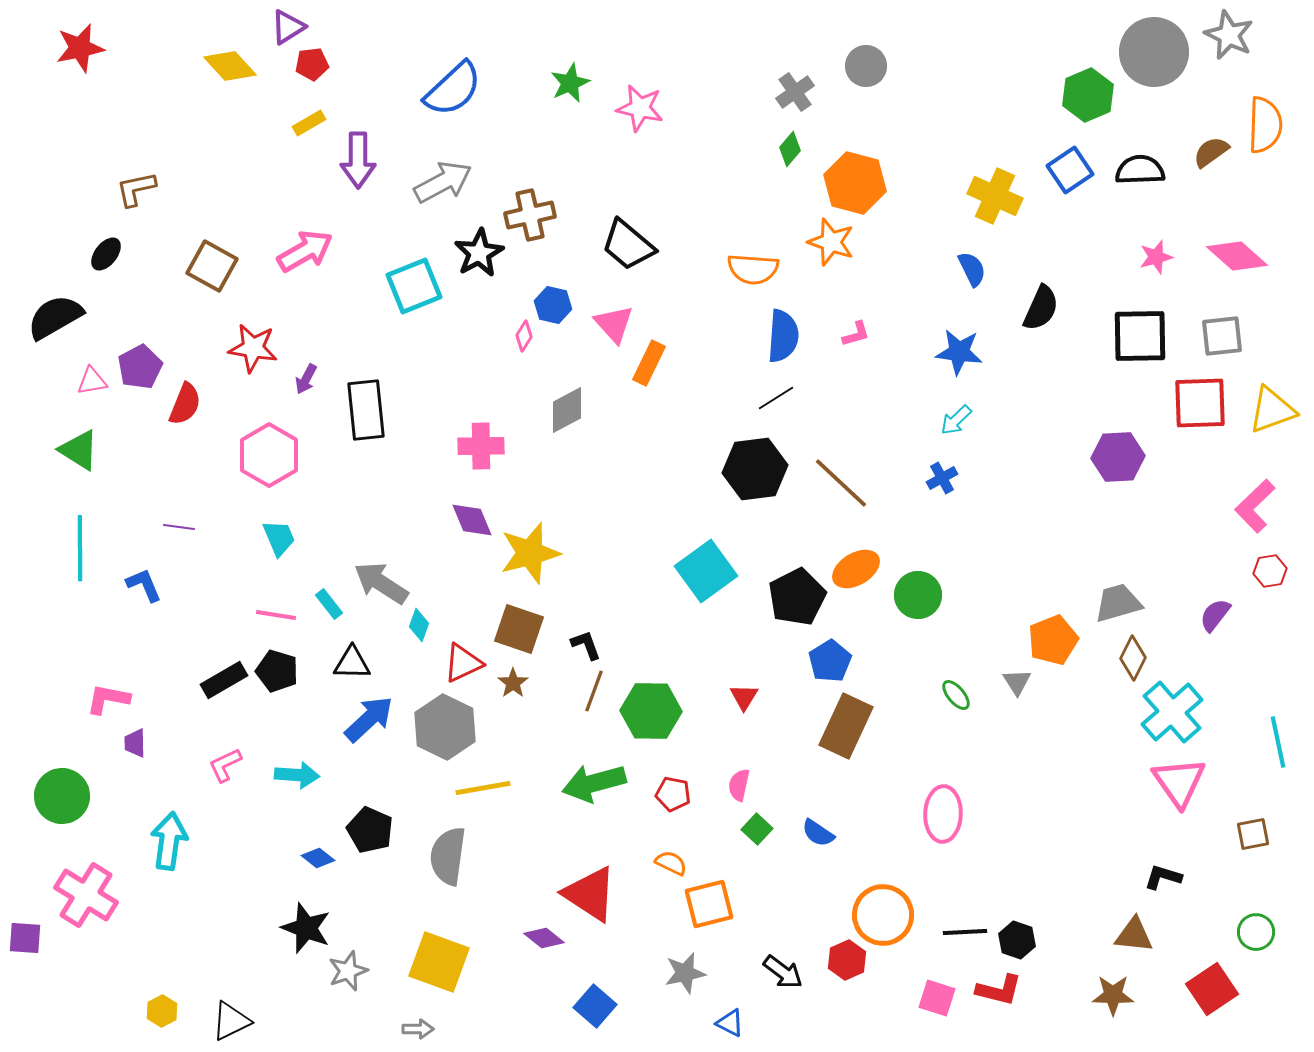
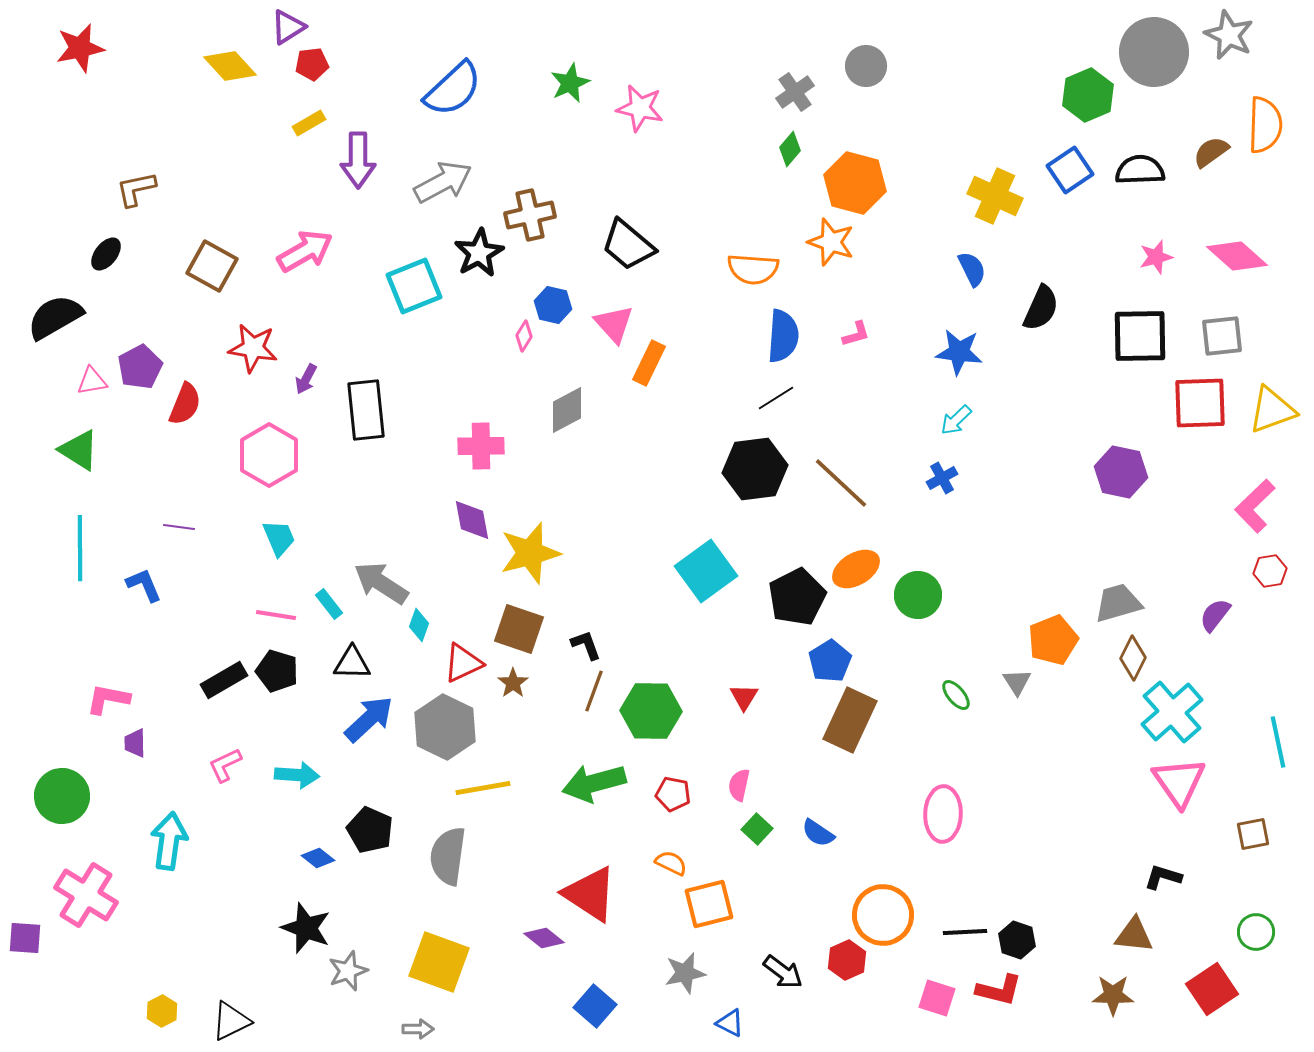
purple hexagon at (1118, 457): moved 3 px right, 15 px down; rotated 15 degrees clockwise
purple diamond at (472, 520): rotated 12 degrees clockwise
brown rectangle at (846, 726): moved 4 px right, 6 px up
